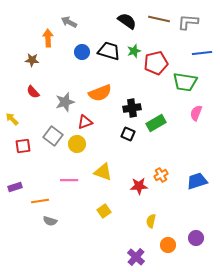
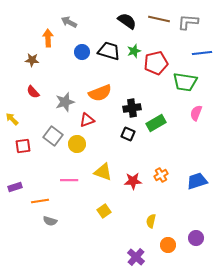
red triangle: moved 2 px right, 2 px up
red star: moved 6 px left, 5 px up
